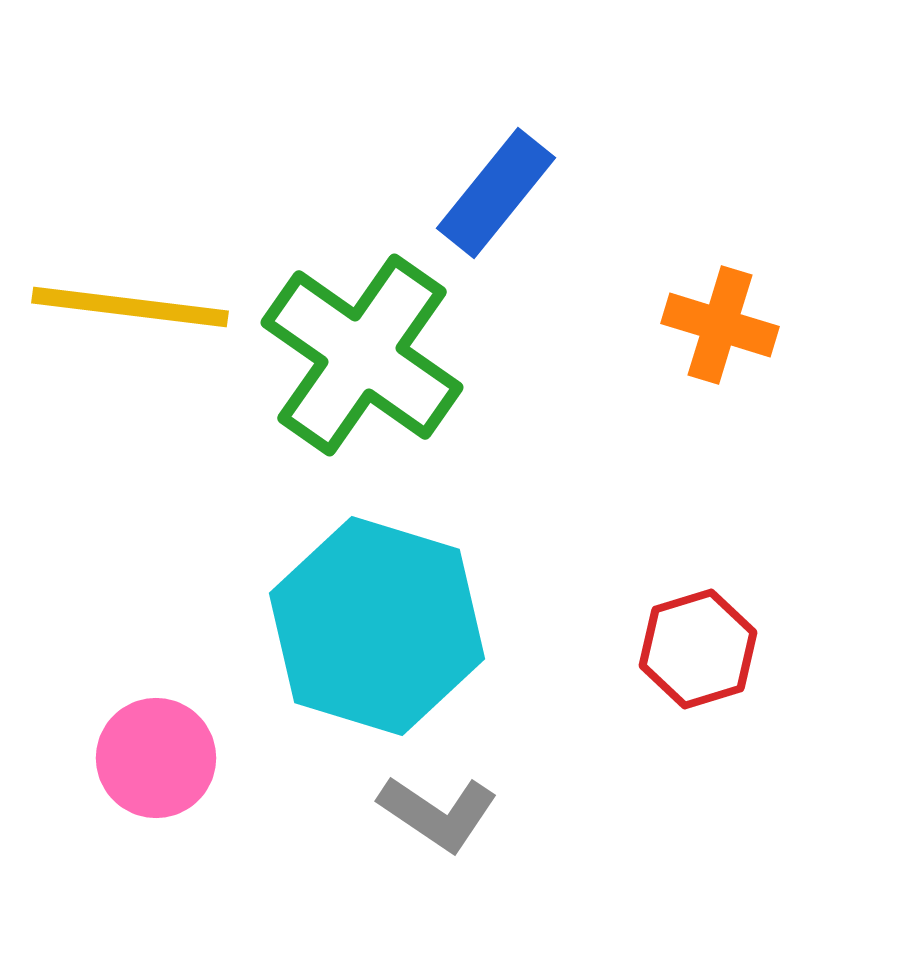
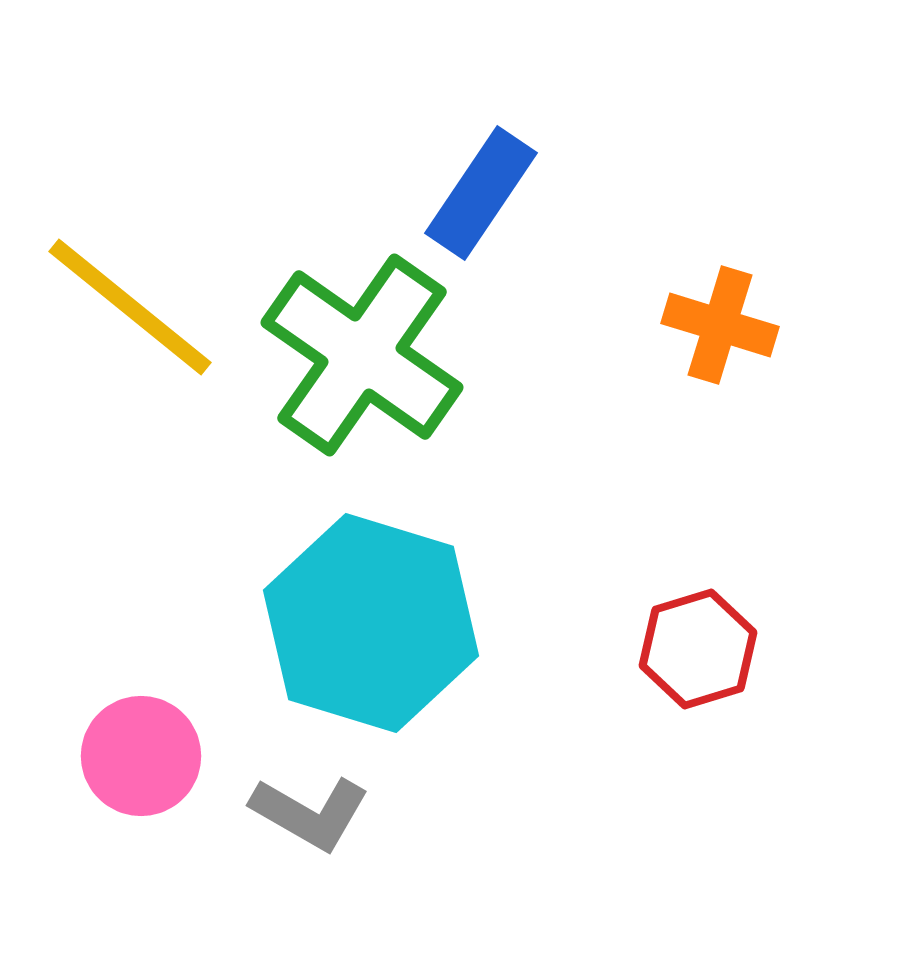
blue rectangle: moved 15 px left; rotated 5 degrees counterclockwise
yellow line: rotated 32 degrees clockwise
cyan hexagon: moved 6 px left, 3 px up
pink circle: moved 15 px left, 2 px up
gray L-shape: moved 128 px left; rotated 4 degrees counterclockwise
